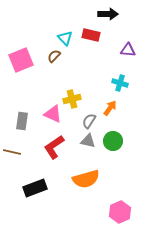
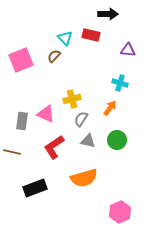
pink triangle: moved 7 px left
gray semicircle: moved 8 px left, 2 px up
green circle: moved 4 px right, 1 px up
orange semicircle: moved 2 px left, 1 px up
